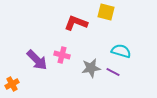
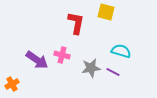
red L-shape: rotated 80 degrees clockwise
purple arrow: rotated 10 degrees counterclockwise
